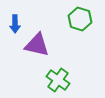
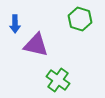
purple triangle: moved 1 px left
